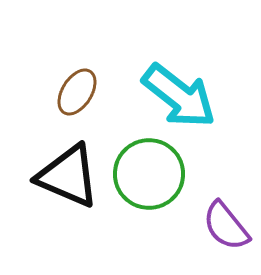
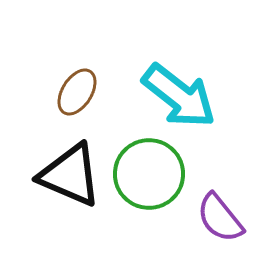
black triangle: moved 2 px right, 1 px up
purple semicircle: moved 6 px left, 8 px up
